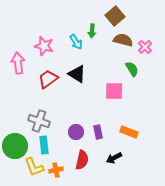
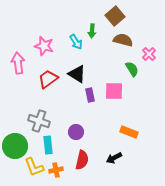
pink cross: moved 4 px right, 7 px down
purple rectangle: moved 8 px left, 37 px up
cyan rectangle: moved 4 px right
